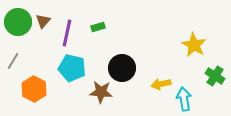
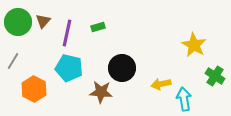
cyan pentagon: moved 3 px left
